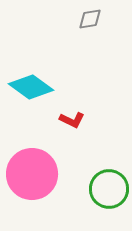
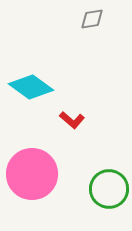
gray diamond: moved 2 px right
red L-shape: rotated 15 degrees clockwise
